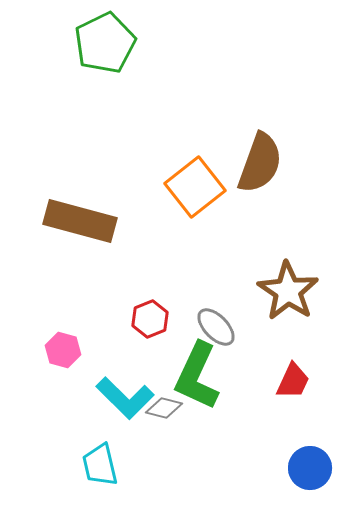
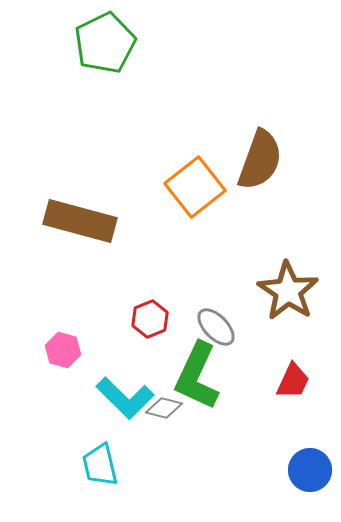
brown semicircle: moved 3 px up
blue circle: moved 2 px down
